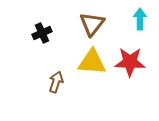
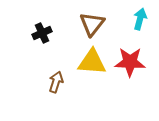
cyan arrow: rotated 15 degrees clockwise
